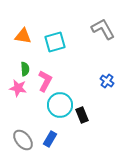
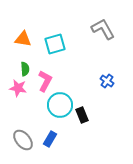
orange triangle: moved 3 px down
cyan square: moved 2 px down
